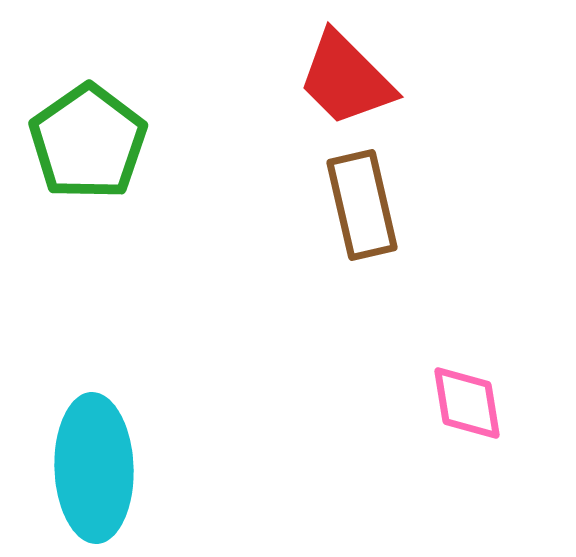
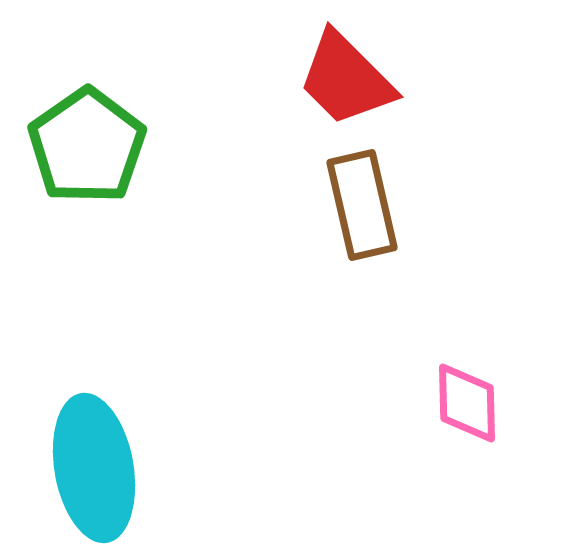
green pentagon: moved 1 px left, 4 px down
pink diamond: rotated 8 degrees clockwise
cyan ellipse: rotated 8 degrees counterclockwise
